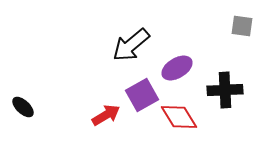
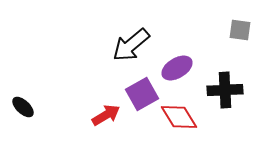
gray square: moved 2 px left, 4 px down
purple square: moved 1 px up
